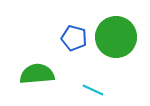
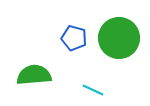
green circle: moved 3 px right, 1 px down
green semicircle: moved 3 px left, 1 px down
